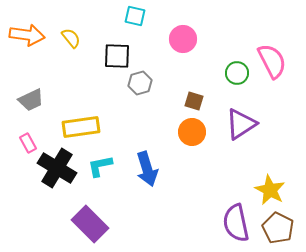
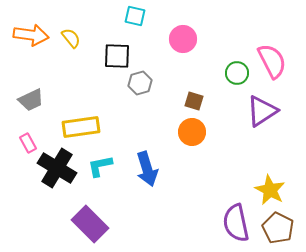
orange arrow: moved 4 px right
purple triangle: moved 21 px right, 13 px up
